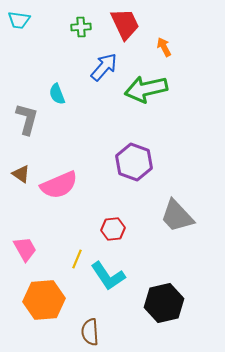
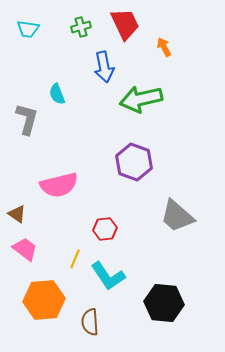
cyan trapezoid: moved 9 px right, 9 px down
green cross: rotated 12 degrees counterclockwise
blue arrow: rotated 128 degrees clockwise
green arrow: moved 5 px left, 10 px down
brown triangle: moved 4 px left, 40 px down
pink semicircle: rotated 9 degrees clockwise
gray trapezoid: rotated 6 degrees counterclockwise
red hexagon: moved 8 px left
pink trapezoid: rotated 24 degrees counterclockwise
yellow line: moved 2 px left
black hexagon: rotated 18 degrees clockwise
brown semicircle: moved 10 px up
